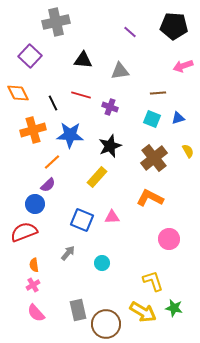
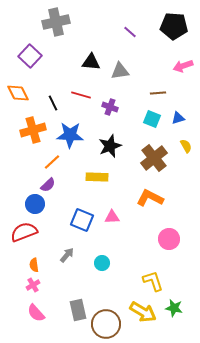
black triangle: moved 8 px right, 2 px down
yellow semicircle: moved 2 px left, 5 px up
yellow rectangle: rotated 50 degrees clockwise
gray arrow: moved 1 px left, 2 px down
